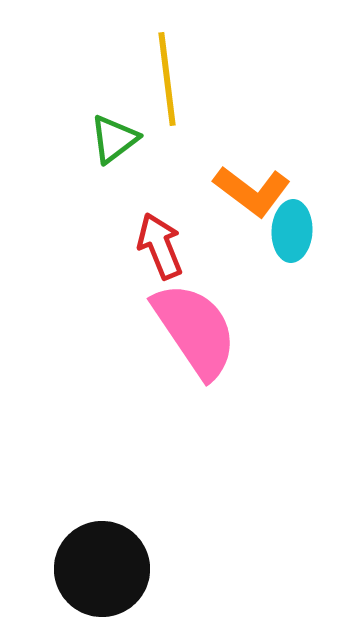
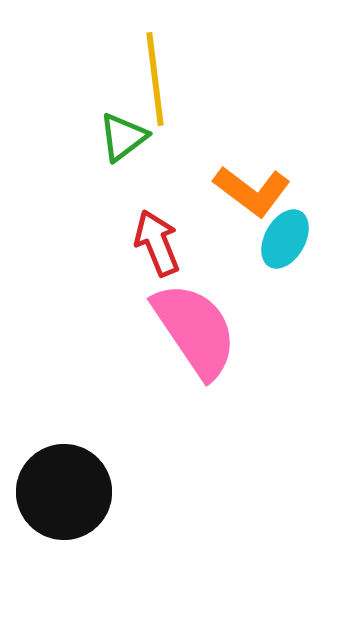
yellow line: moved 12 px left
green triangle: moved 9 px right, 2 px up
cyan ellipse: moved 7 px left, 8 px down; rotated 26 degrees clockwise
red arrow: moved 3 px left, 3 px up
black circle: moved 38 px left, 77 px up
